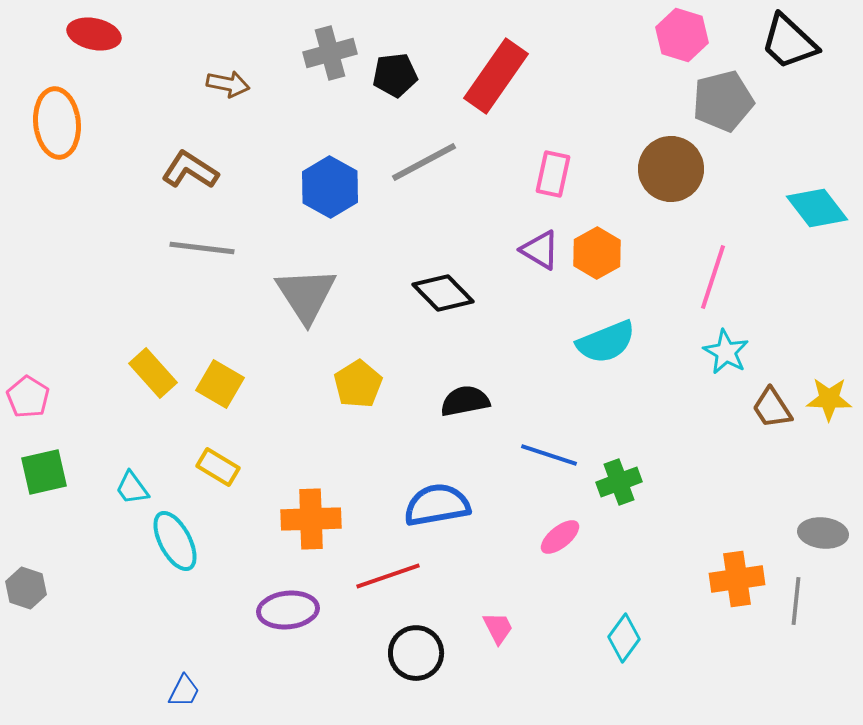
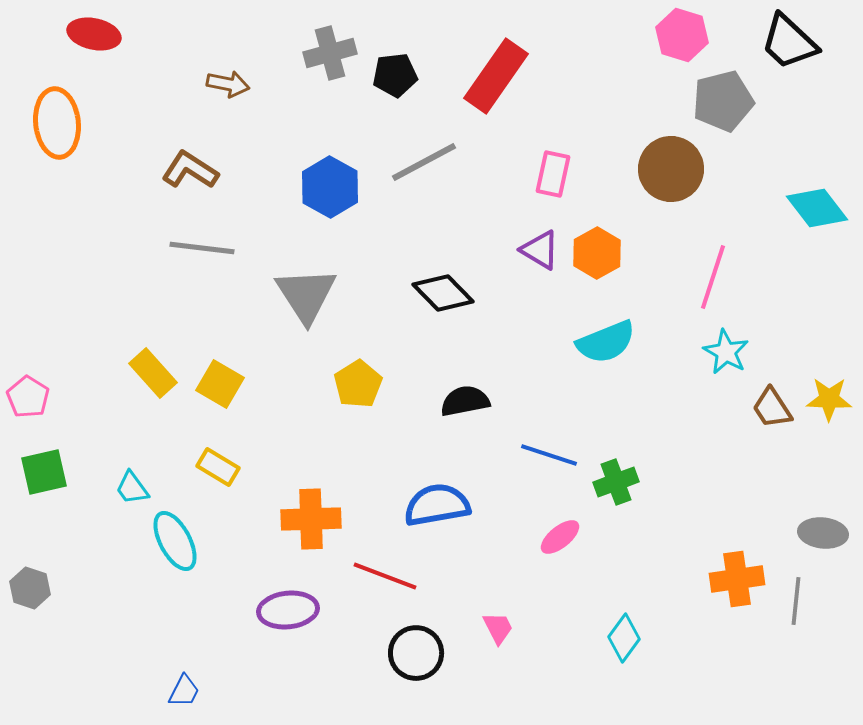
green cross at (619, 482): moved 3 px left
red line at (388, 576): moved 3 px left; rotated 40 degrees clockwise
gray hexagon at (26, 588): moved 4 px right
